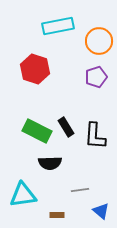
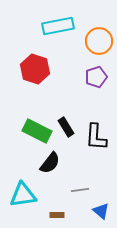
black L-shape: moved 1 px right, 1 px down
black semicircle: rotated 50 degrees counterclockwise
